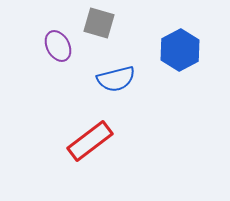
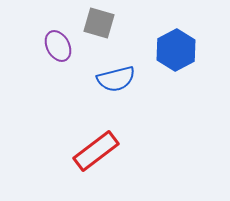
blue hexagon: moved 4 px left
red rectangle: moved 6 px right, 10 px down
